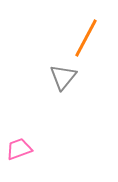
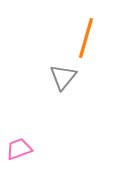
orange line: rotated 12 degrees counterclockwise
